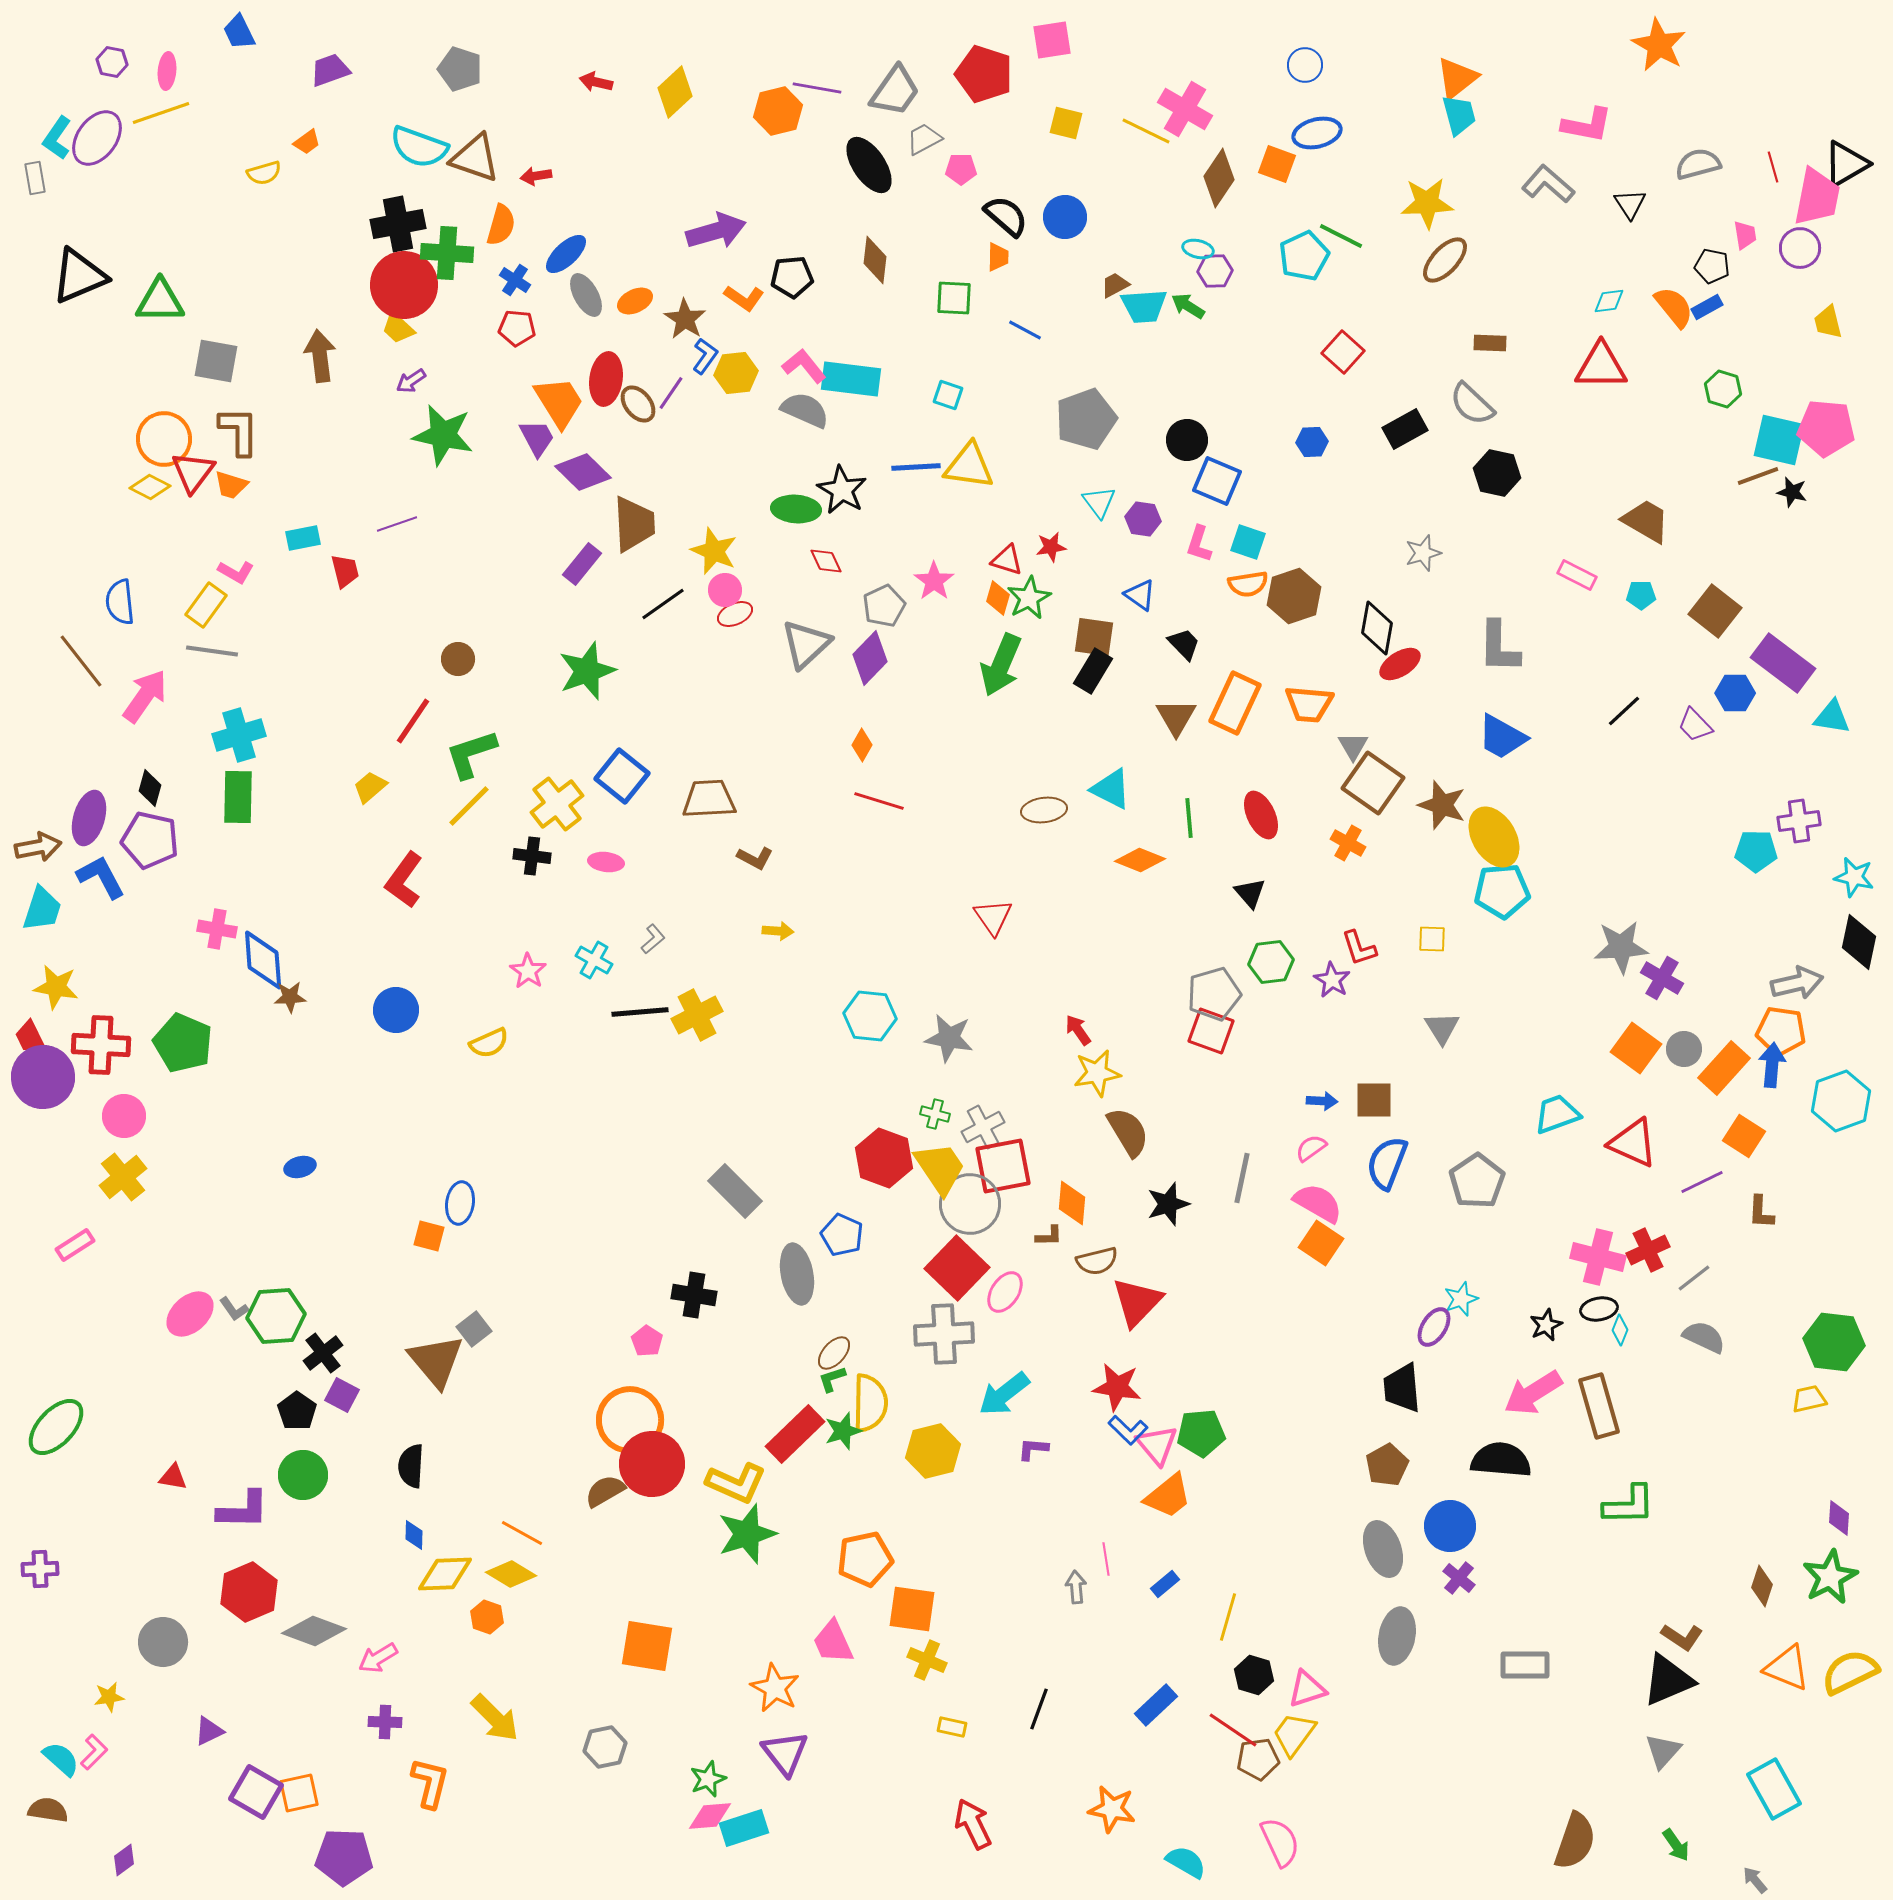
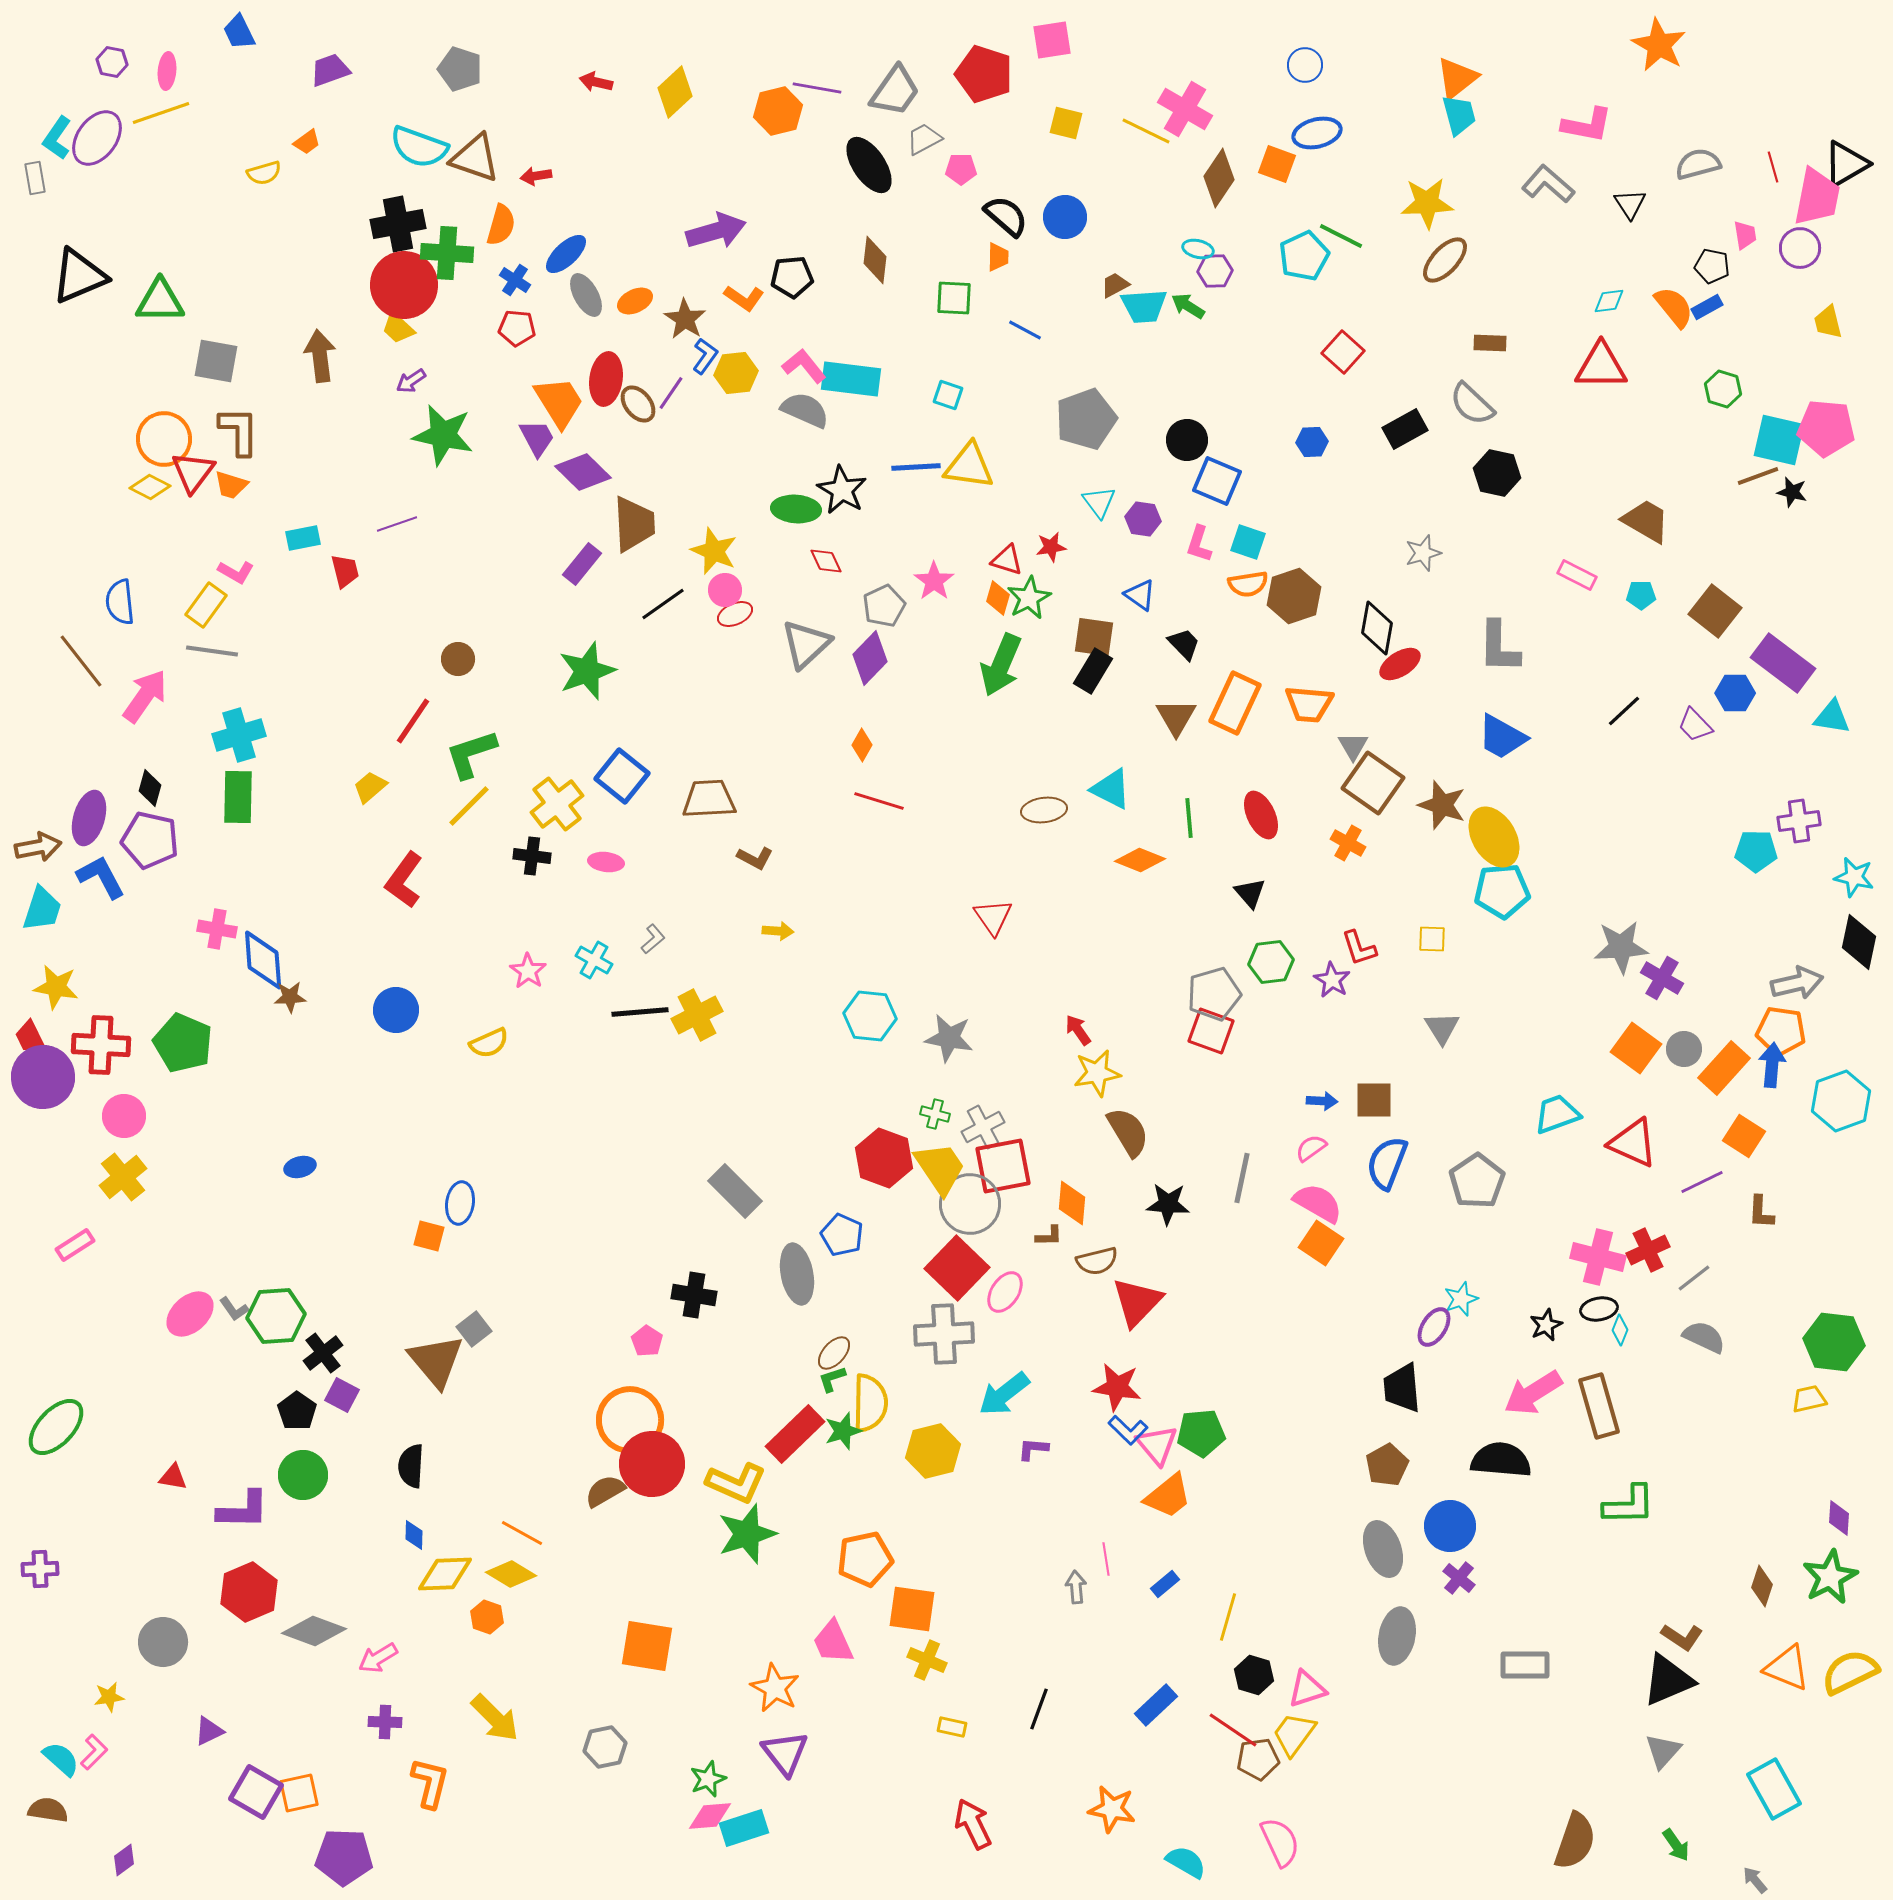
black star at (1168, 1204): rotated 21 degrees clockwise
